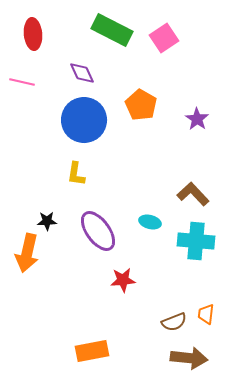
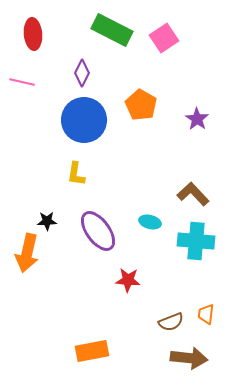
purple diamond: rotated 52 degrees clockwise
red star: moved 5 px right; rotated 10 degrees clockwise
brown semicircle: moved 3 px left
